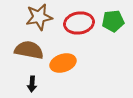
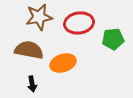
green pentagon: moved 18 px down
black arrow: rotated 14 degrees counterclockwise
